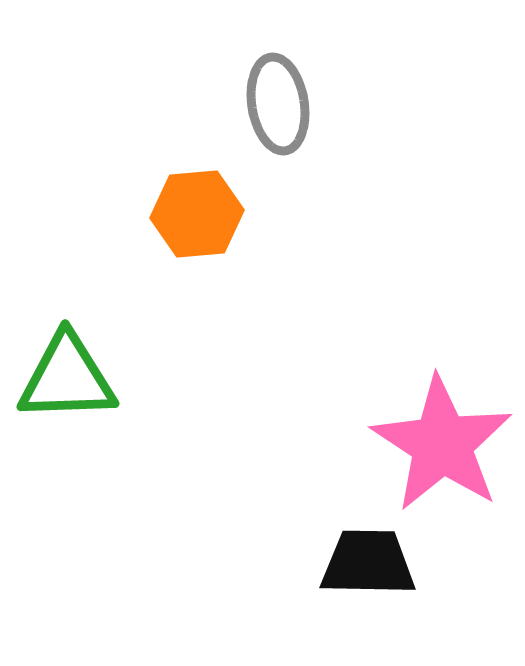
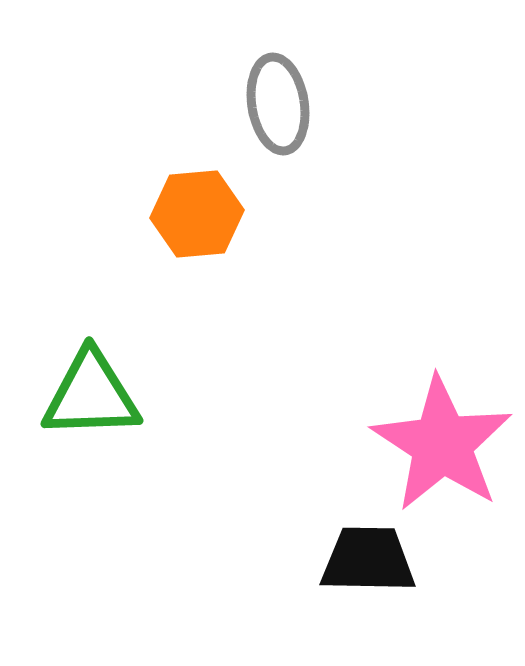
green triangle: moved 24 px right, 17 px down
black trapezoid: moved 3 px up
